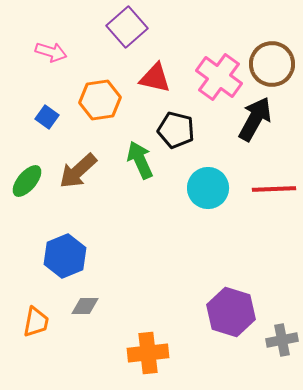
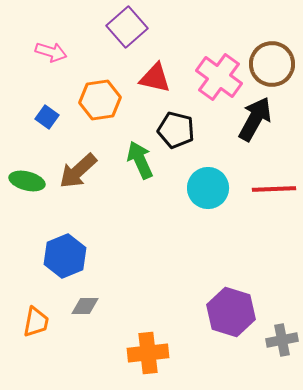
green ellipse: rotated 64 degrees clockwise
